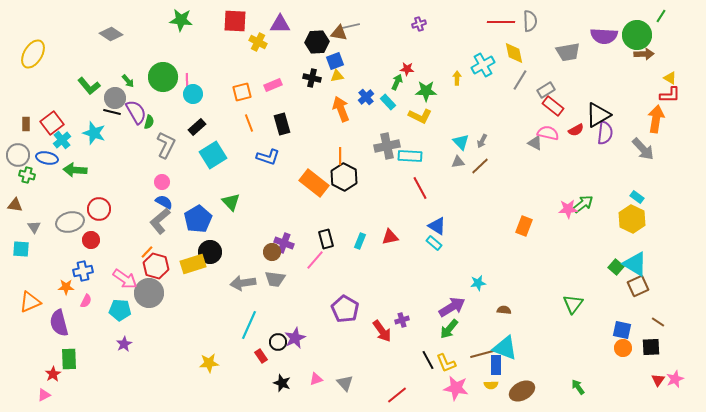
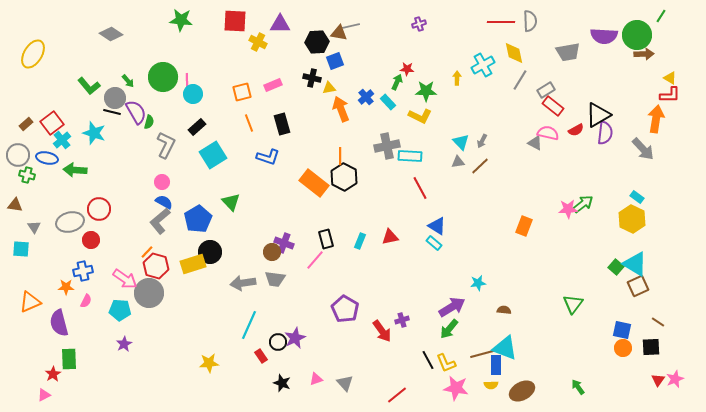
yellow triangle at (337, 76): moved 8 px left, 12 px down
brown rectangle at (26, 124): rotated 48 degrees clockwise
